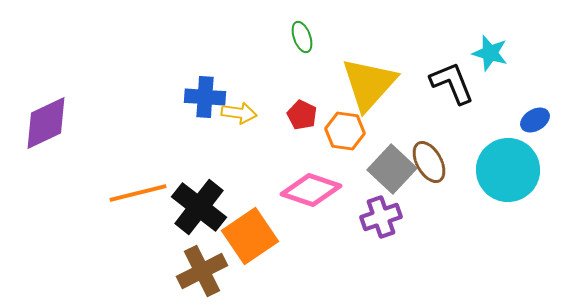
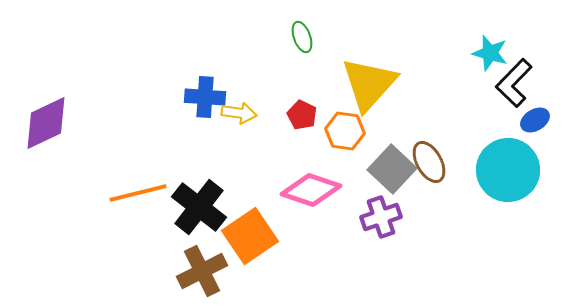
black L-shape: moved 62 px right; rotated 114 degrees counterclockwise
